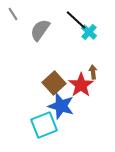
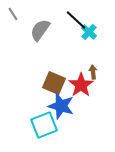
brown square: rotated 25 degrees counterclockwise
